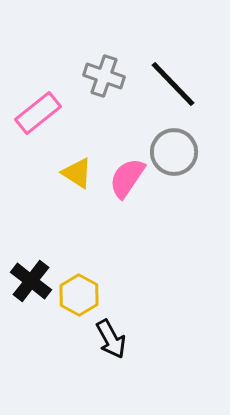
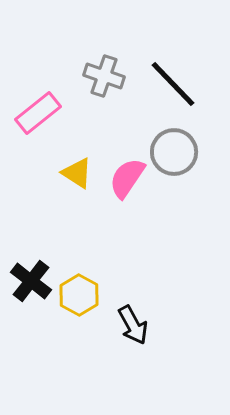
black arrow: moved 22 px right, 14 px up
